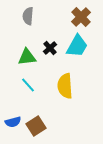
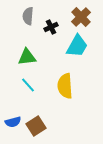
black cross: moved 1 px right, 21 px up; rotated 16 degrees clockwise
